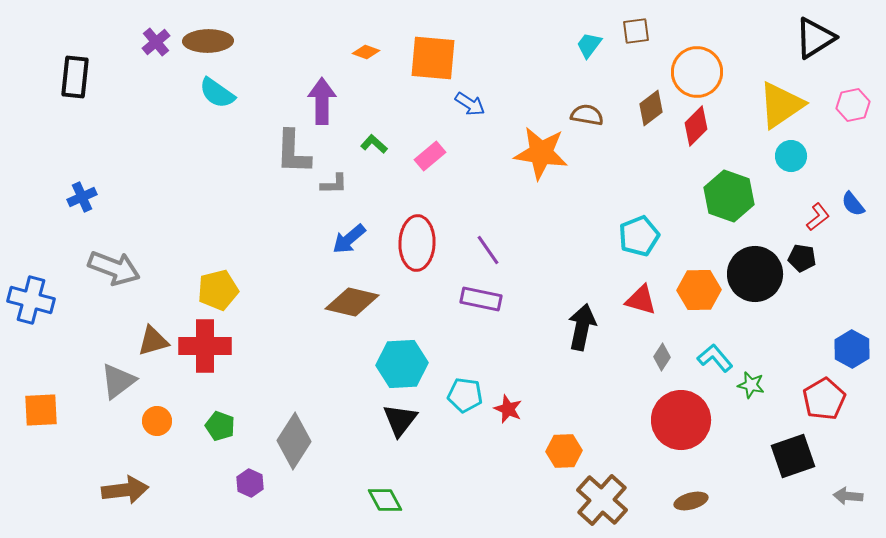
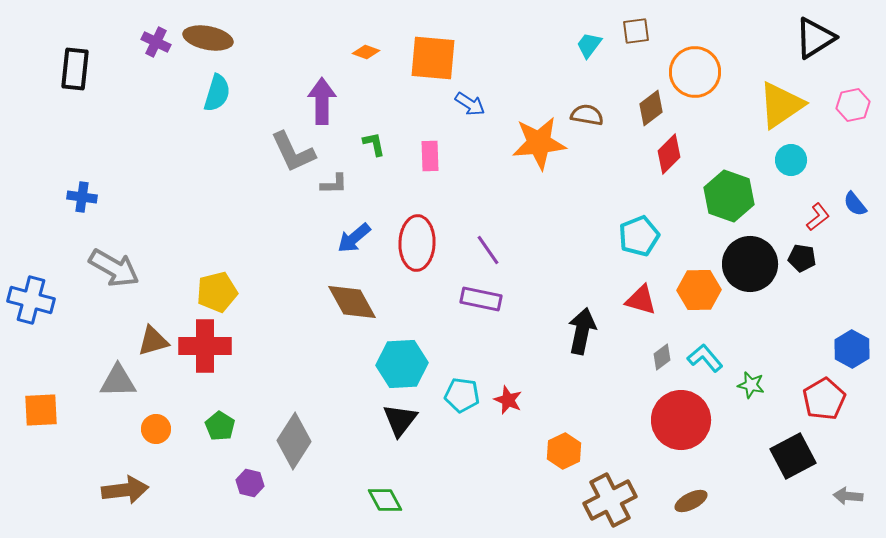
brown ellipse at (208, 41): moved 3 px up; rotated 12 degrees clockwise
purple cross at (156, 42): rotated 24 degrees counterclockwise
orange circle at (697, 72): moved 2 px left
black rectangle at (75, 77): moved 8 px up
cyan semicircle at (217, 93): rotated 108 degrees counterclockwise
red diamond at (696, 126): moved 27 px left, 28 px down
green L-shape at (374, 144): rotated 36 degrees clockwise
gray L-shape at (293, 152): rotated 27 degrees counterclockwise
orange star at (541, 153): moved 2 px left, 10 px up; rotated 14 degrees counterclockwise
pink rectangle at (430, 156): rotated 52 degrees counterclockwise
cyan circle at (791, 156): moved 4 px down
blue cross at (82, 197): rotated 32 degrees clockwise
blue semicircle at (853, 204): moved 2 px right
blue arrow at (349, 239): moved 5 px right, 1 px up
gray arrow at (114, 268): rotated 9 degrees clockwise
black circle at (755, 274): moved 5 px left, 10 px up
yellow pentagon at (218, 290): moved 1 px left, 2 px down
brown diamond at (352, 302): rotated 48 degrees clockwise
black arrow at (582, 327): moved 4 px down
gray diamond at (662, 357): rotated 20 degrees clockwise
cyan L-shape at (715, 358): moved 10 px left
gray triangle at (118, 381): rotated 36 degrees clockwise
cyan pentagon at (465, 395): moved 3 px left
red star at (508, 409): moved 9 px up
orange circle at (157, 421): moved 1 px left, 8 px down
green pentagon at (220, 426): rotated 12 degrees clockwise
orange hexagon at (564, 451): rotated 24 degrees counterclockwise
black square at (793, 456): rotated 9 degrees counterclockwise
purple hexagon at (250, 483): rotated 12 degrees counterclockwise
brown cross at (602, 500): moved 8 px right; rotated 21 degrees clockwise
brown ellipse at (691, 501): rotated 12 degrees counterclockwise
